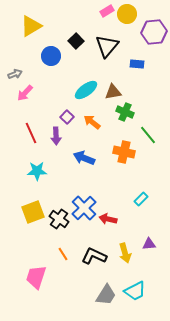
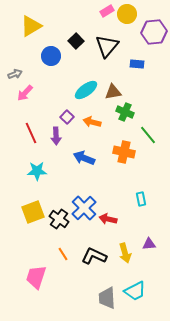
orange arrow: rotated 24 degrees counterclockwise
cyan rectangle: rotated 56 degrees counterclockwise
gray trapezoid: moved 1 px right, 3 px down; rotated 145 degrees clockwise
